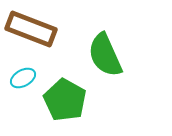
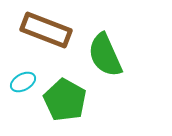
brown rectangle: moved 15 px right, 1 px down
cyan ellipse: moved 4 px down
